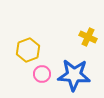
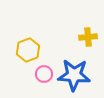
yellow cross: rotated 30 degrees counterclockwise
pink circle: moved 2 px right
